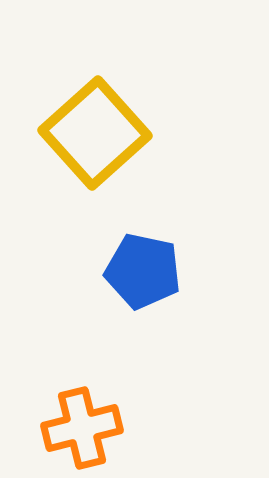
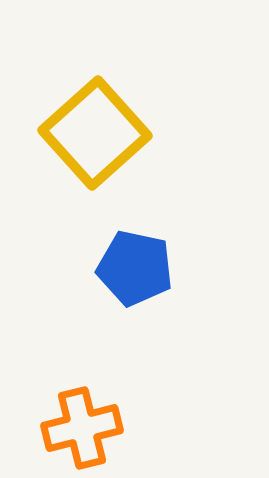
blue pentagon: moved 8 px left, 3 px up
